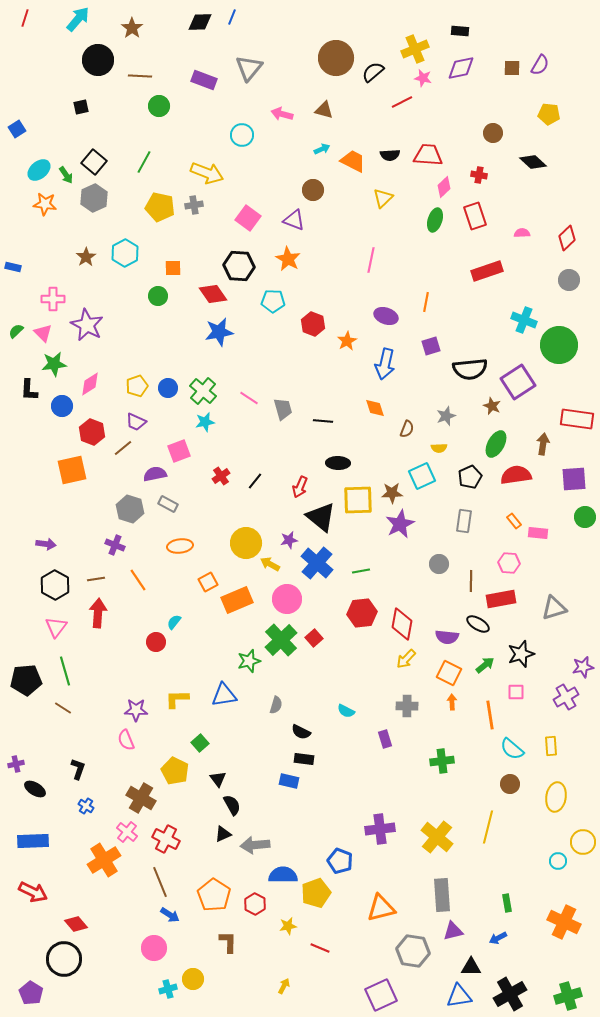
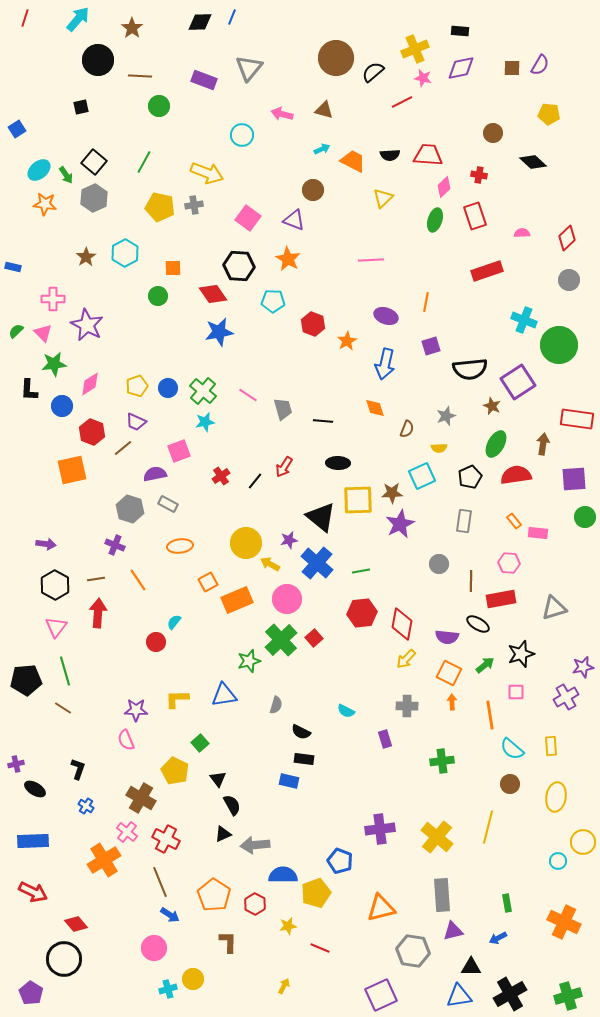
pink line at (371, 260): rotated 75 degrees clockwise
pink line at (249, 398): moved 1 px left, 3 px up
red arrow at (300, 487): moved 16 px left, 20 px up; rotated 10 degrees clockwise
